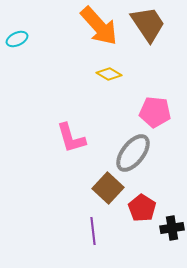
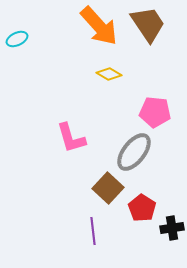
gray ellipse: moved 1 px right, 1 px up
